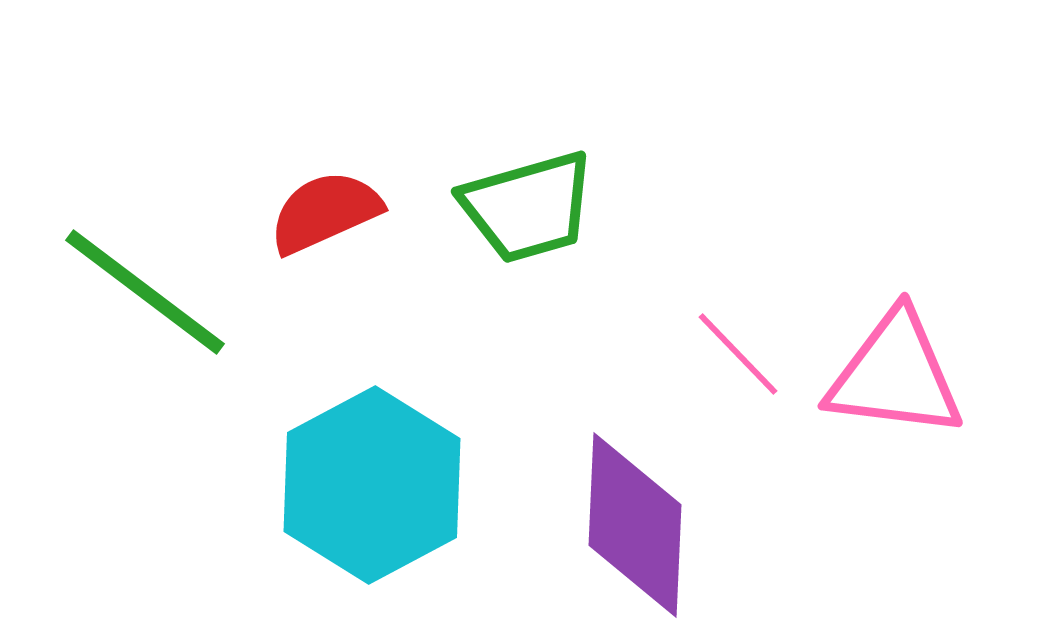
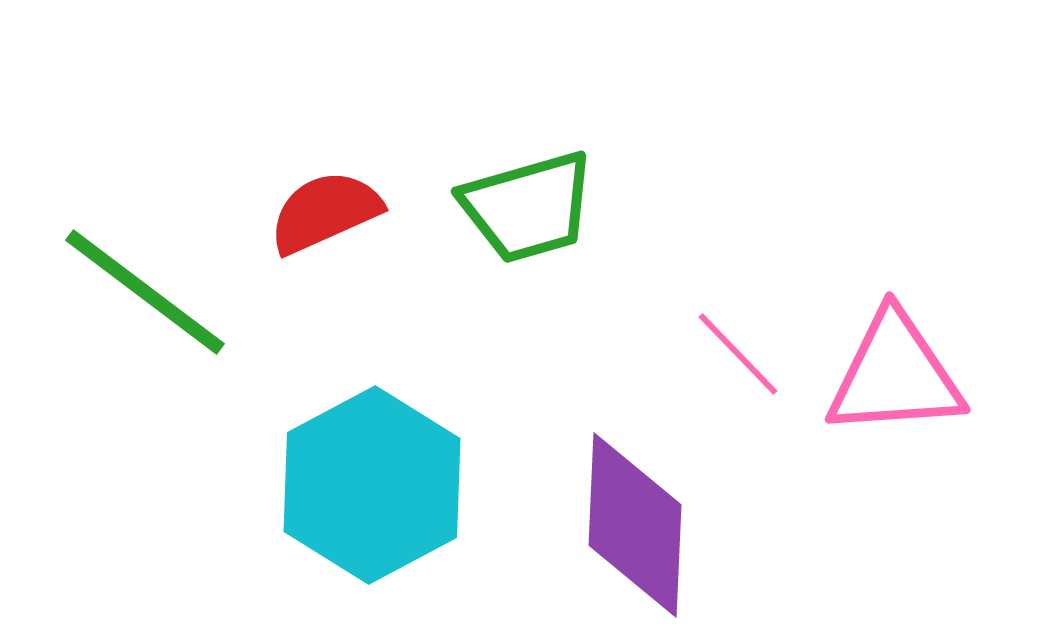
pink triangle: rotated 11 degrees counterclockwise
